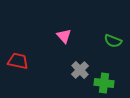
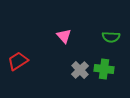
green semicircle: moved 2 px left, 4 px up; rotated 18 degrees counterclockwise
red trapezoid: rotated 45 degrees counterclockwise
green cross: moved 14 px up
